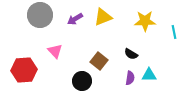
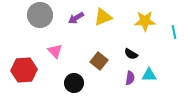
purple arrow: moved 1 px right, 1 px up
black circle: moved 8 px left, 2 px down
